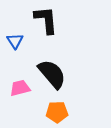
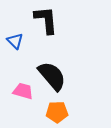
blue triangle: rotated 12 degrees counterclockwise
black semicircle: moved 2 px down
pink trapezoid: moved 3 px right, 3 px down; rotated 30 degrees clockwise
